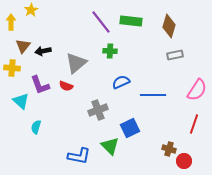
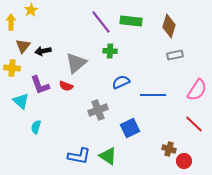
red line: rotated 66 degrees counterclockwise
green triangle: moved 2 px left, 10 px down; rotated 12 degrees counterclockwise
